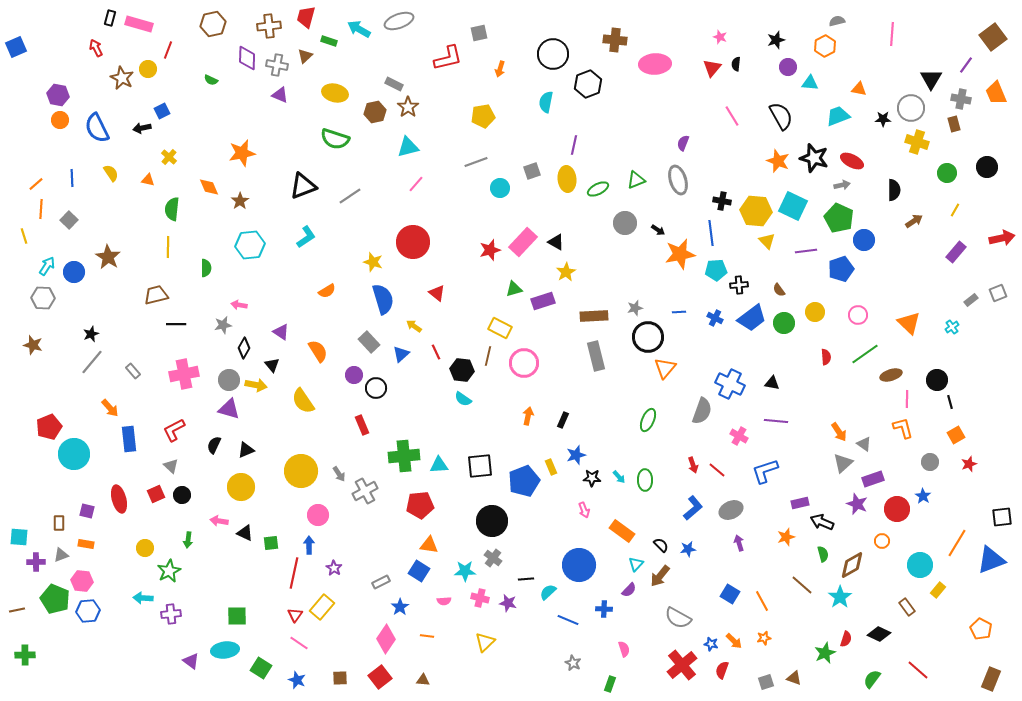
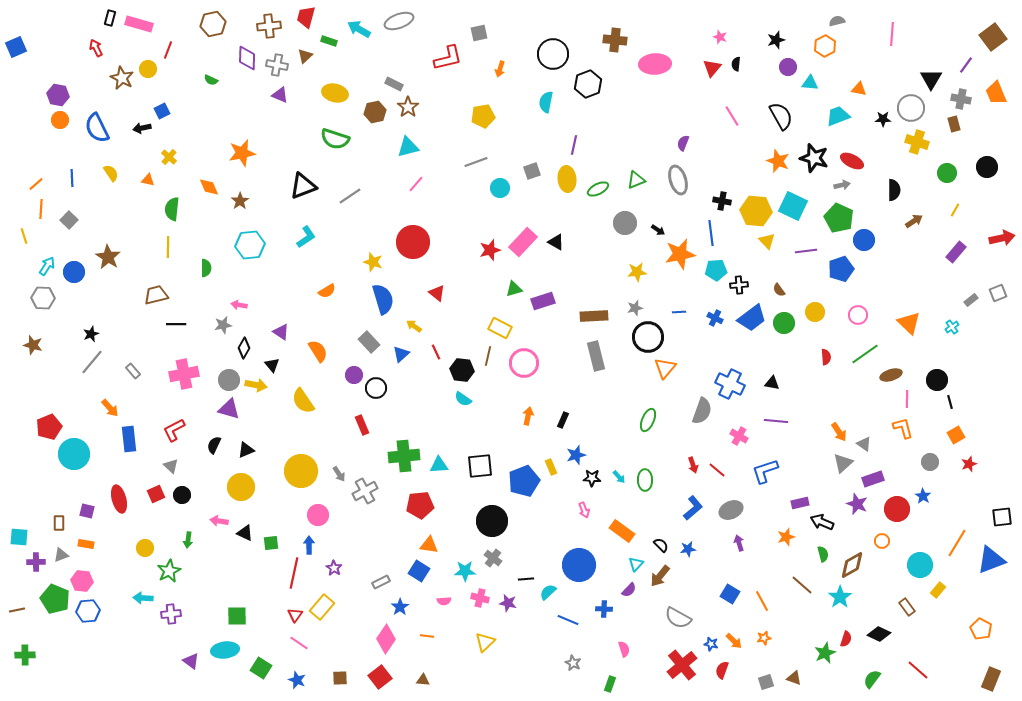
yellow star at (566, 272): moved 71 px right; rotated 24 degrees clockwise
